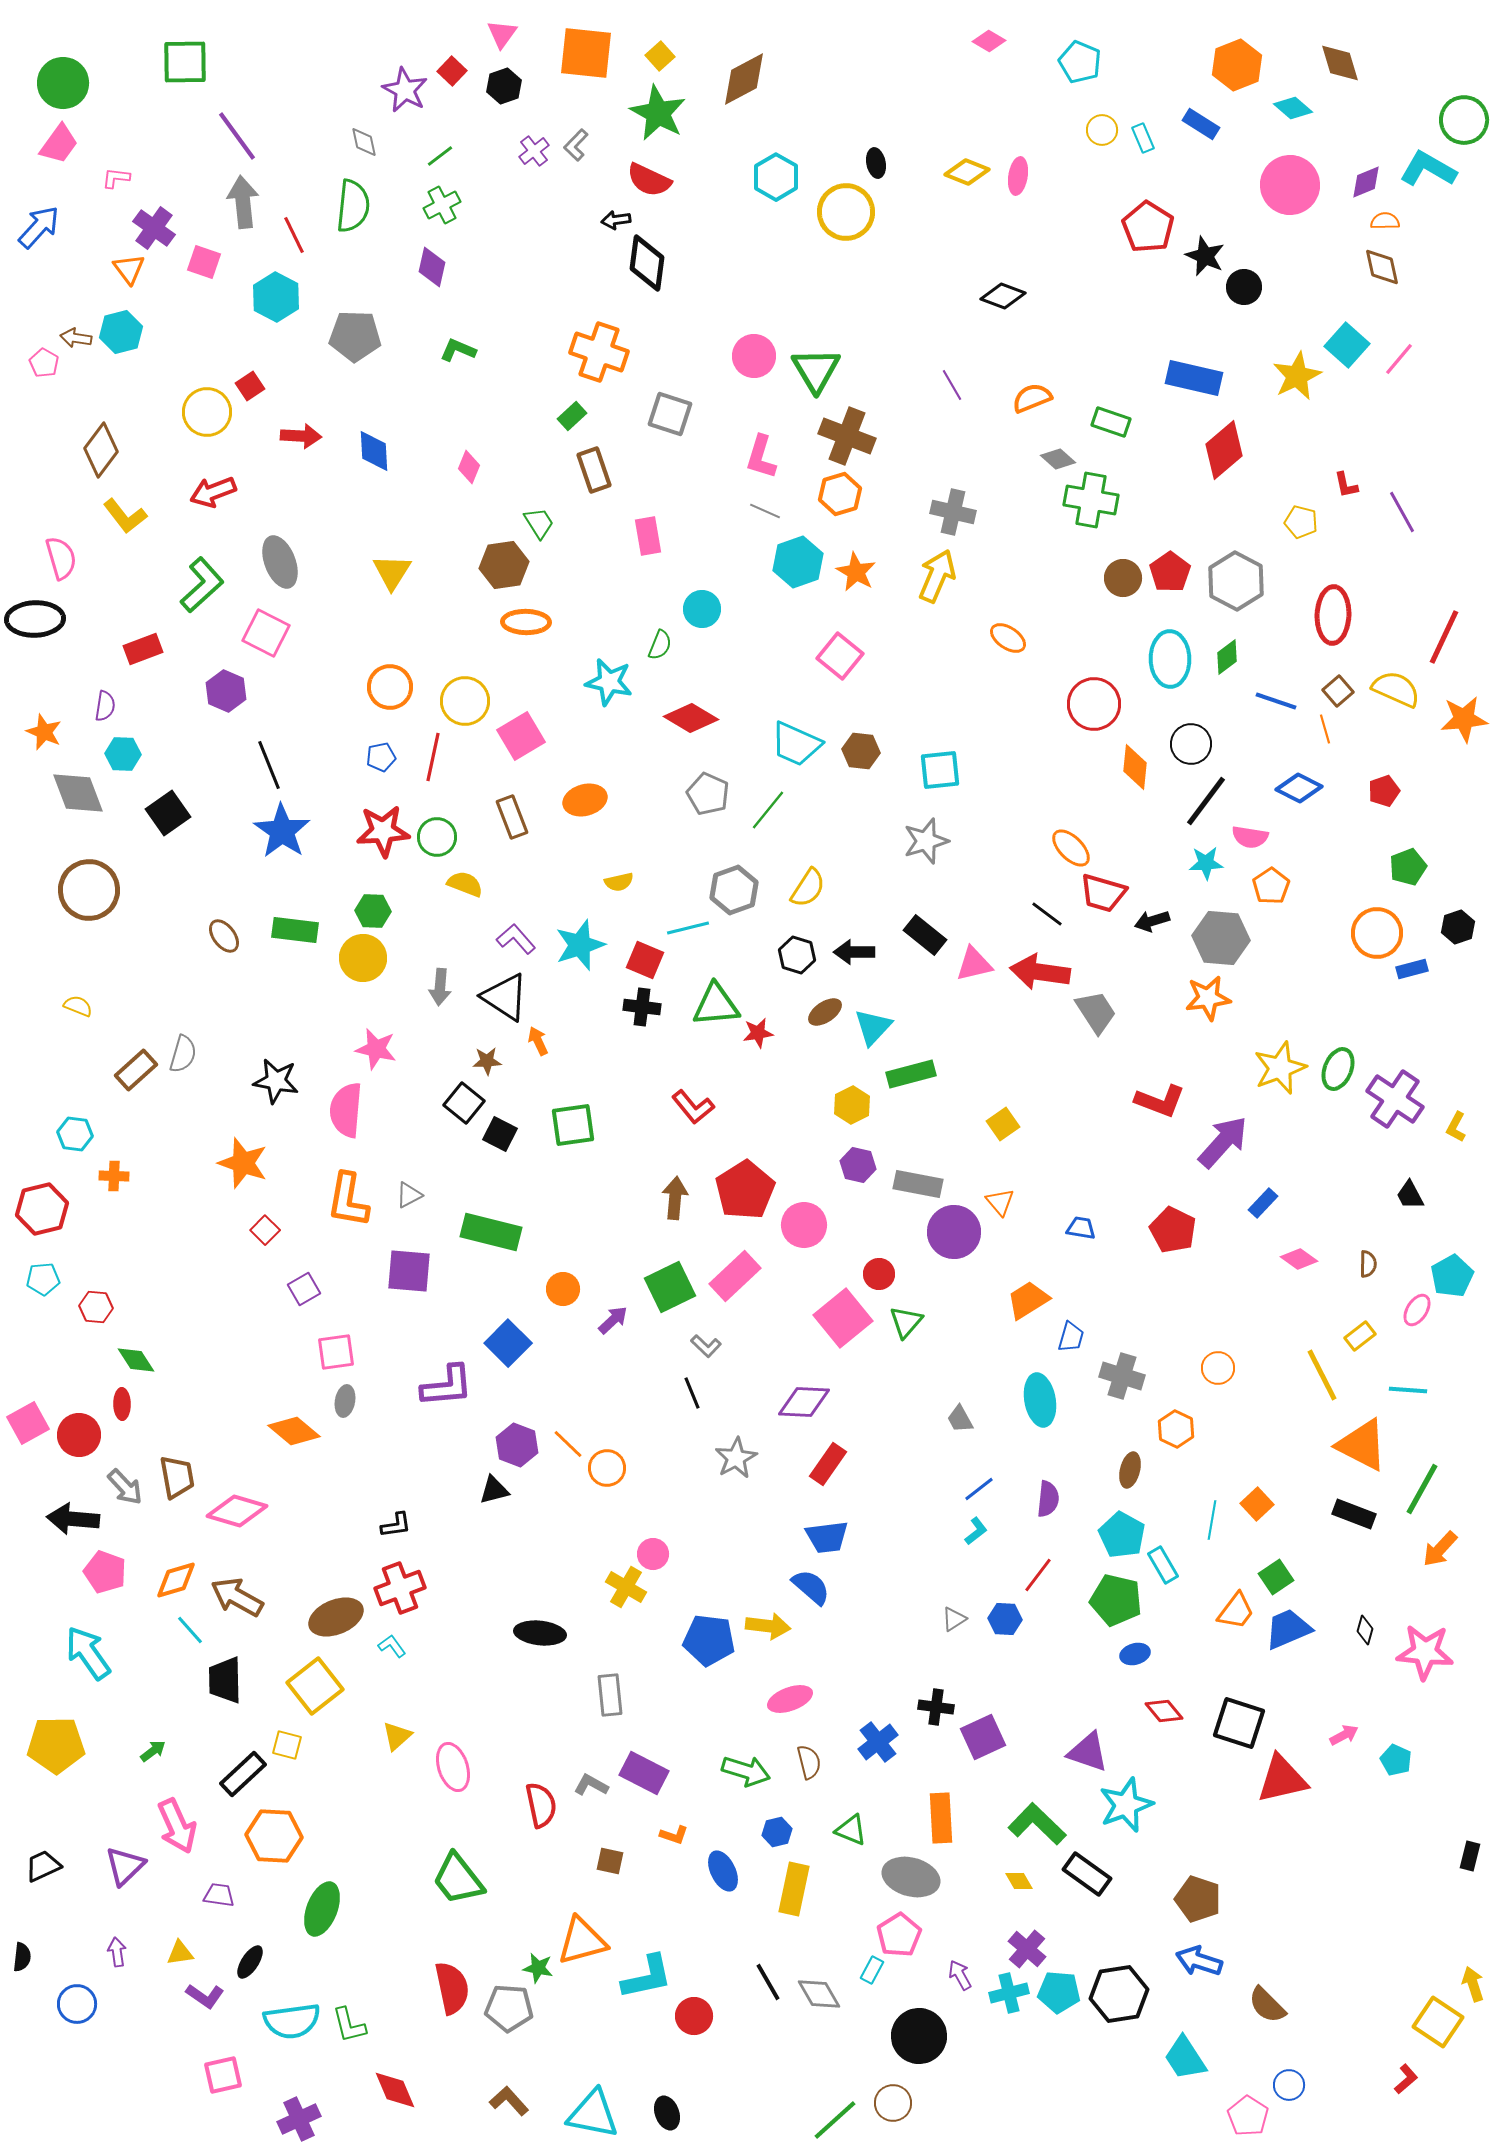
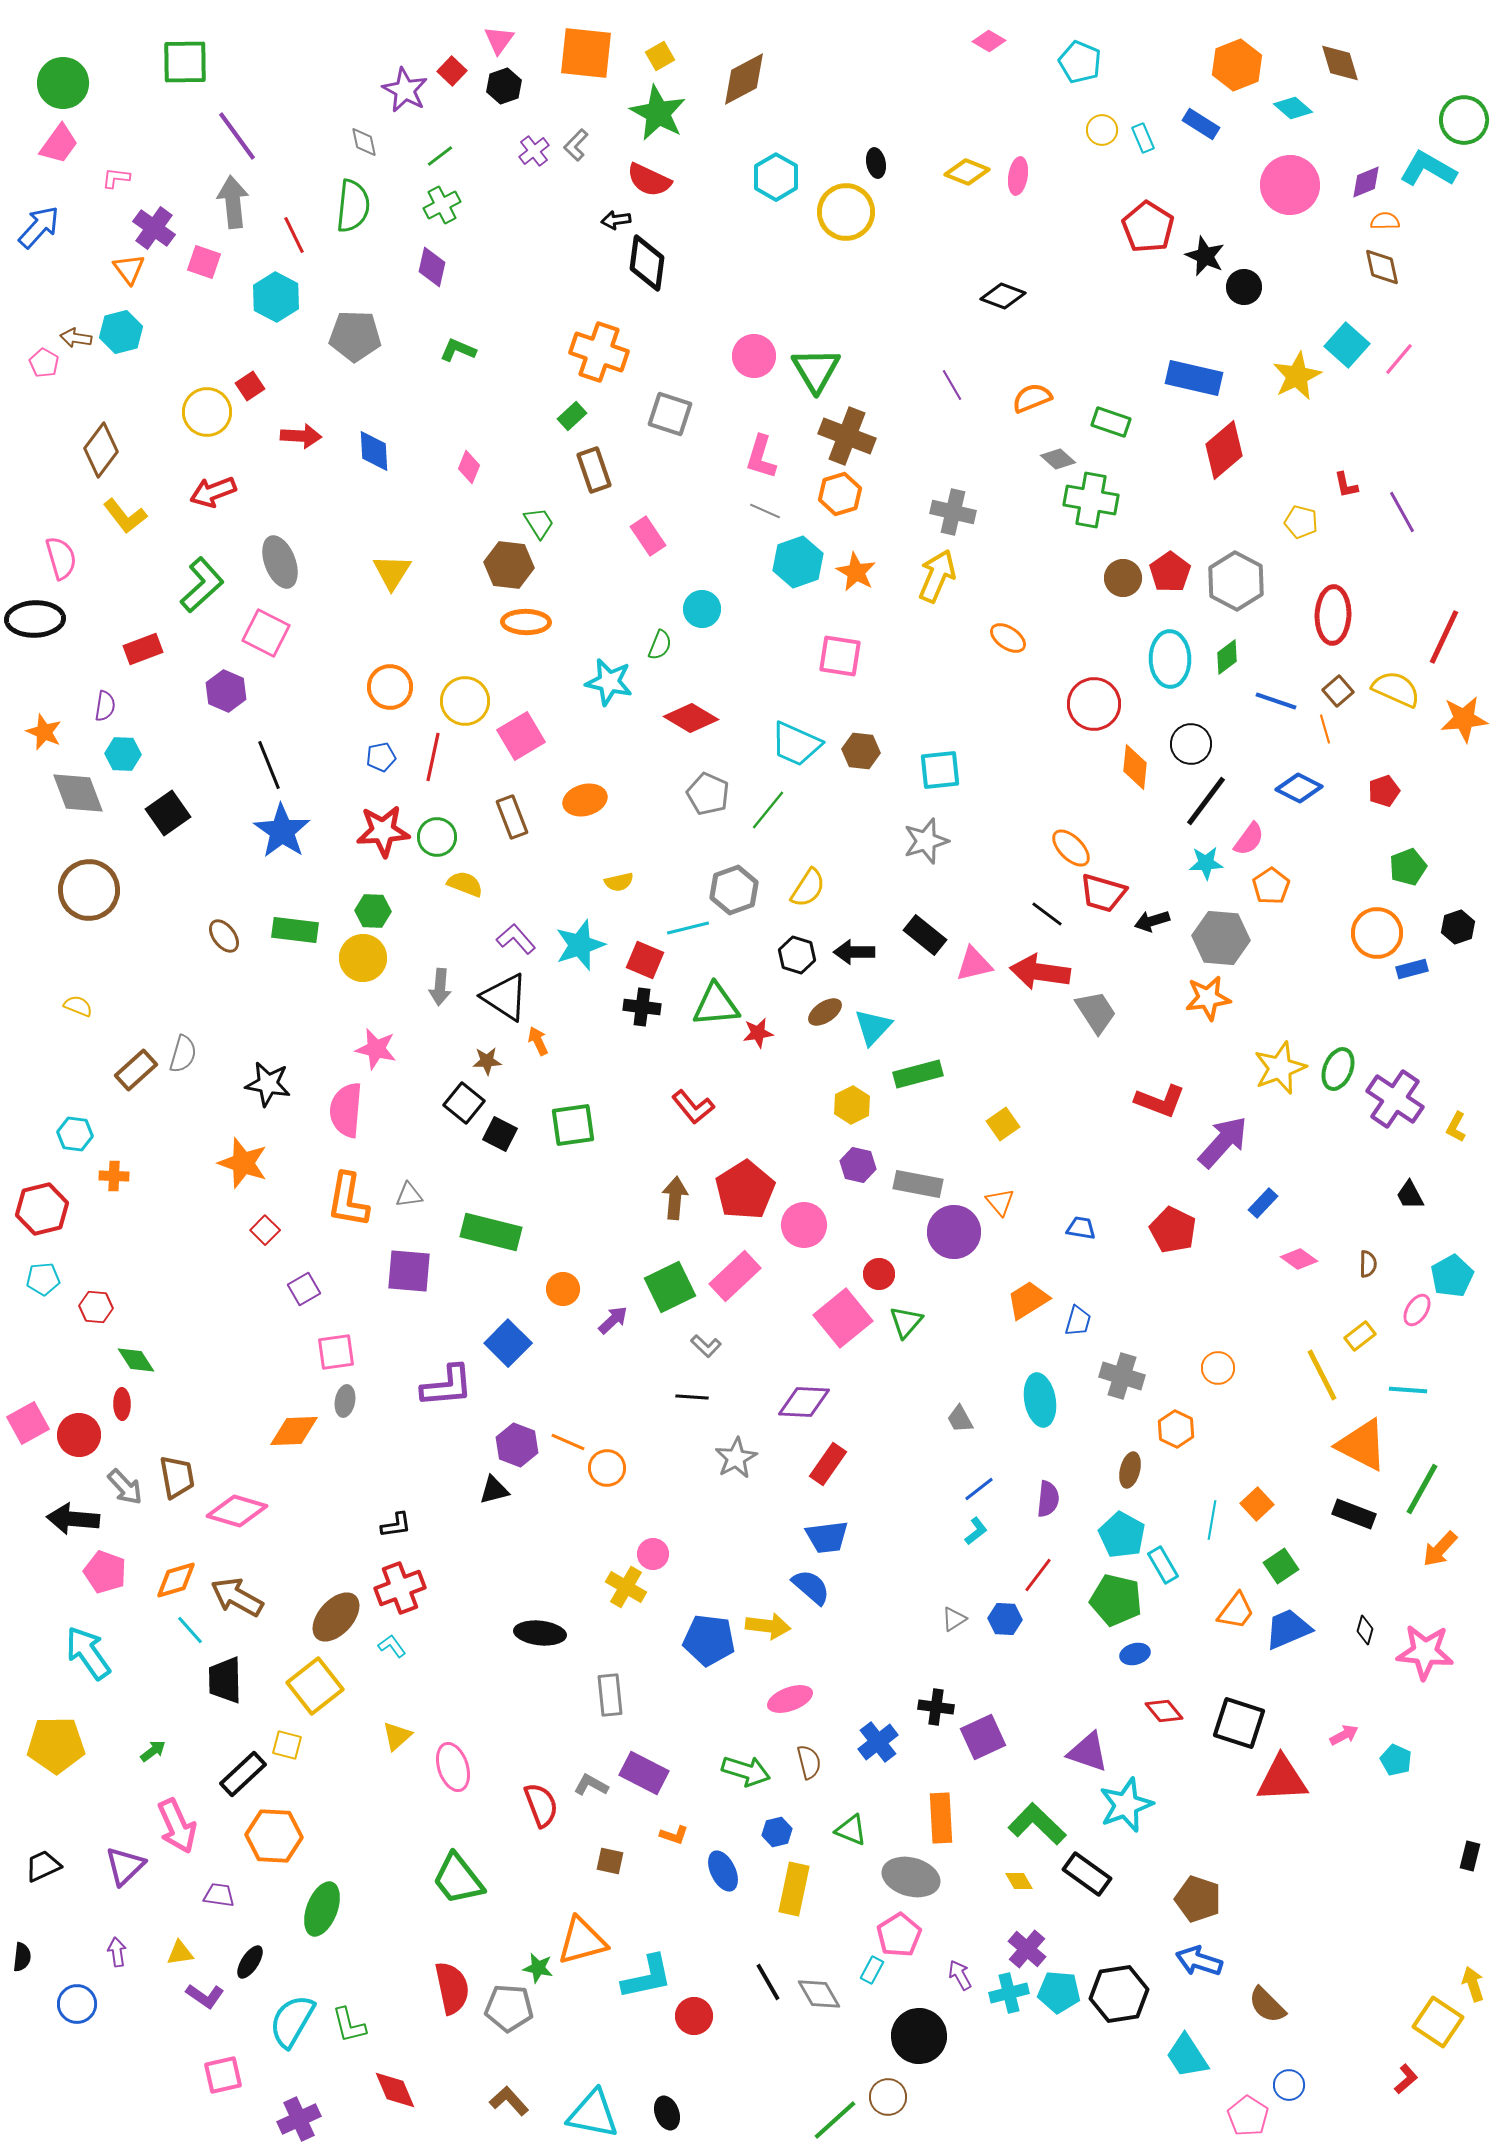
pink triangle at (502, 34): moved 3 px left, 6 px down
yellow square at (660, 56): rotated 12 degrees clockwise
gray arrow at (243, 202): moved 10 px left
pink rectangle at (648, 536): rotated 24 degrees counterclockwise
brown hexagon at (504, 565): moved 5 px right; rotated 15 degrees clockwise
pink square at (840, 656): rotated 30 degrees counterclockwise
pink semicircle at (1250, 837): moved 1 px left, 2 px down; rotated 63 degrees counterclockwise
green rectangle at (911, 1074): moved 7 px right
black star at (276, 1081): moved 8 px left, 3 px down
gray triangle at (409, 1195): rotated 20 degrees clockwise
blue trapezoid at (1071, 1337): moved 7 px right, 16 px up
black line at (692, 1393): moved 4 px down; rotated 64 degrees counterclockwise
orange diamond at (294, 1431): rotated 42 degrees counterclockwise
orange line at (568, 1444): moved 2 px up; rotated 20 degrees counterclockwise
green square at (1276, 1577): moved 5 px right, 11 px up
brown ellipse at (336, 1617): rotated 26 degrees counterclockwise
red triangle at (1282, 1779): rotated 10 degrees clockwise
red semicircle at (541, 1805): rotated 9 degrees counterclockwise
cyan semicircle at (292, 2021): rotated 128 degrees clockwise
cyan trapezoid at (1185, 2058): moved 2 px right, 2 px up
brown circle at (893, 2103): moved 5 px left, 6 px up
